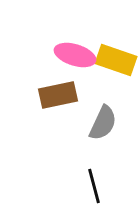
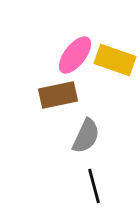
pink ellipse: rotated 69 degrees counterclockwise
yellow rectangle: moved 1 px left
gray semicircle: moved 17 px left, 13 px down
